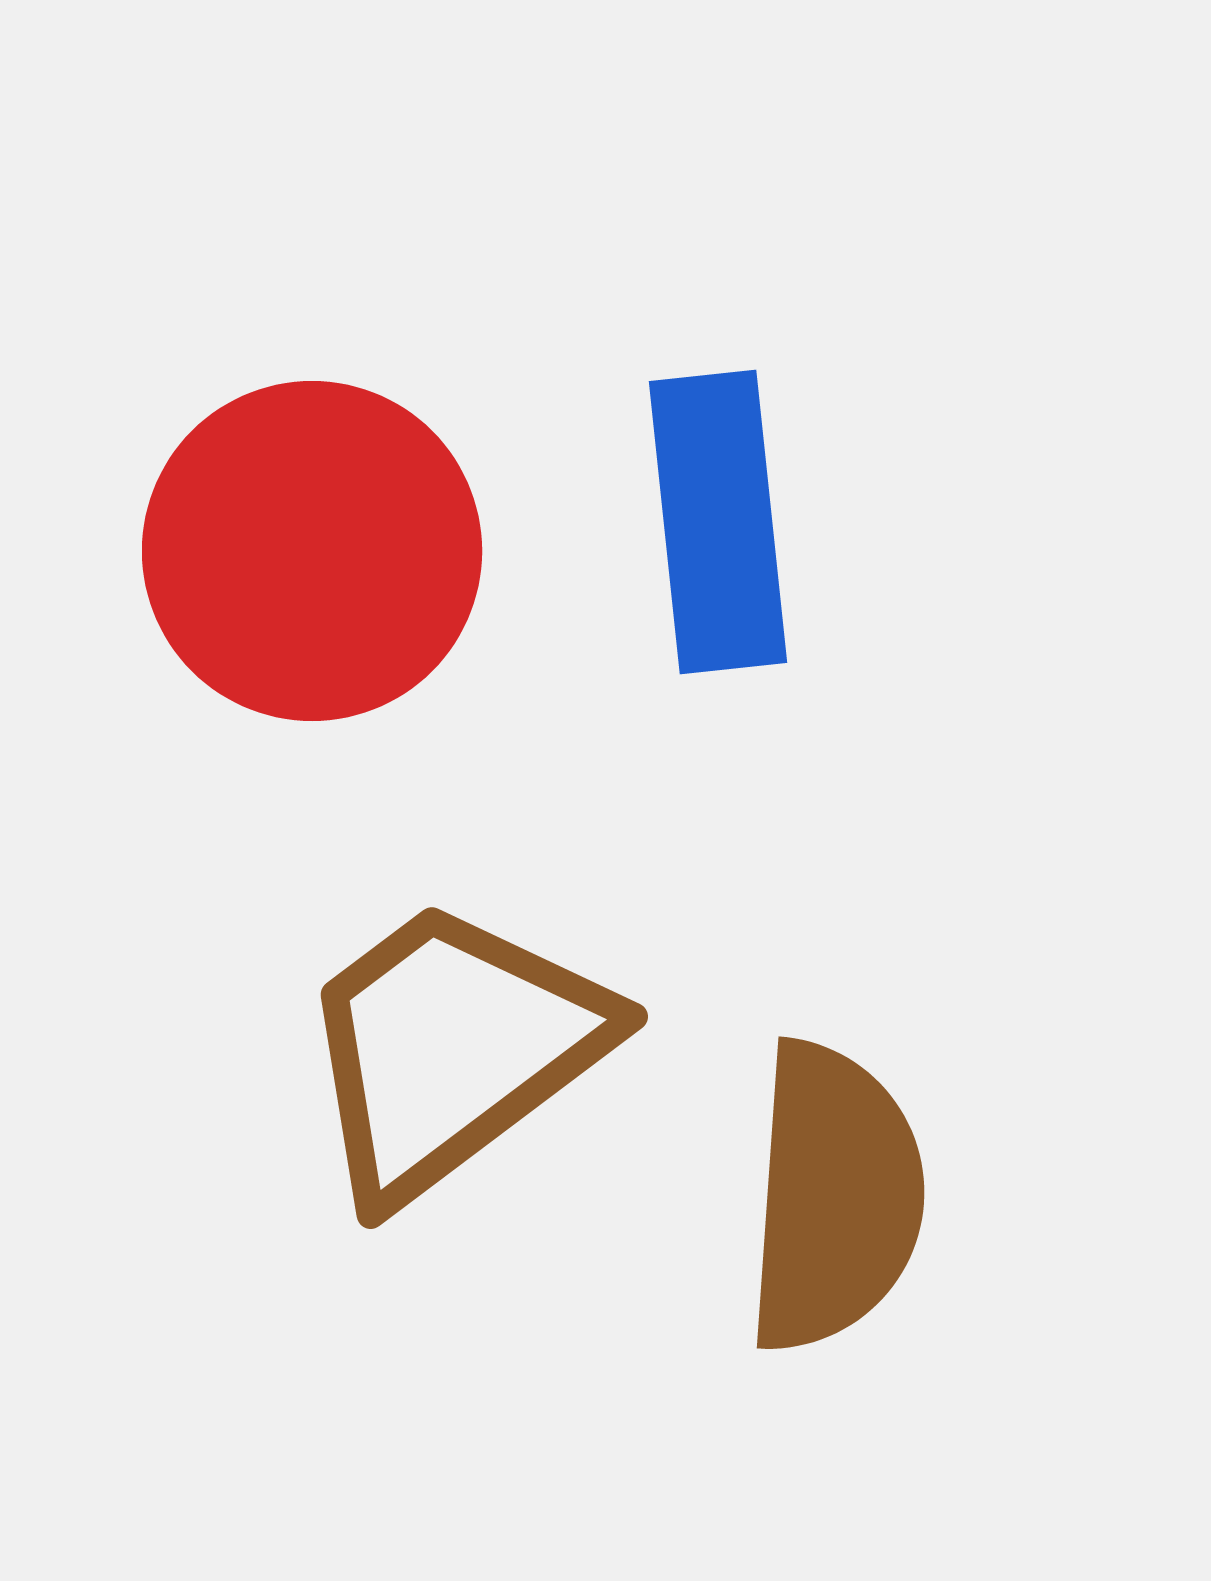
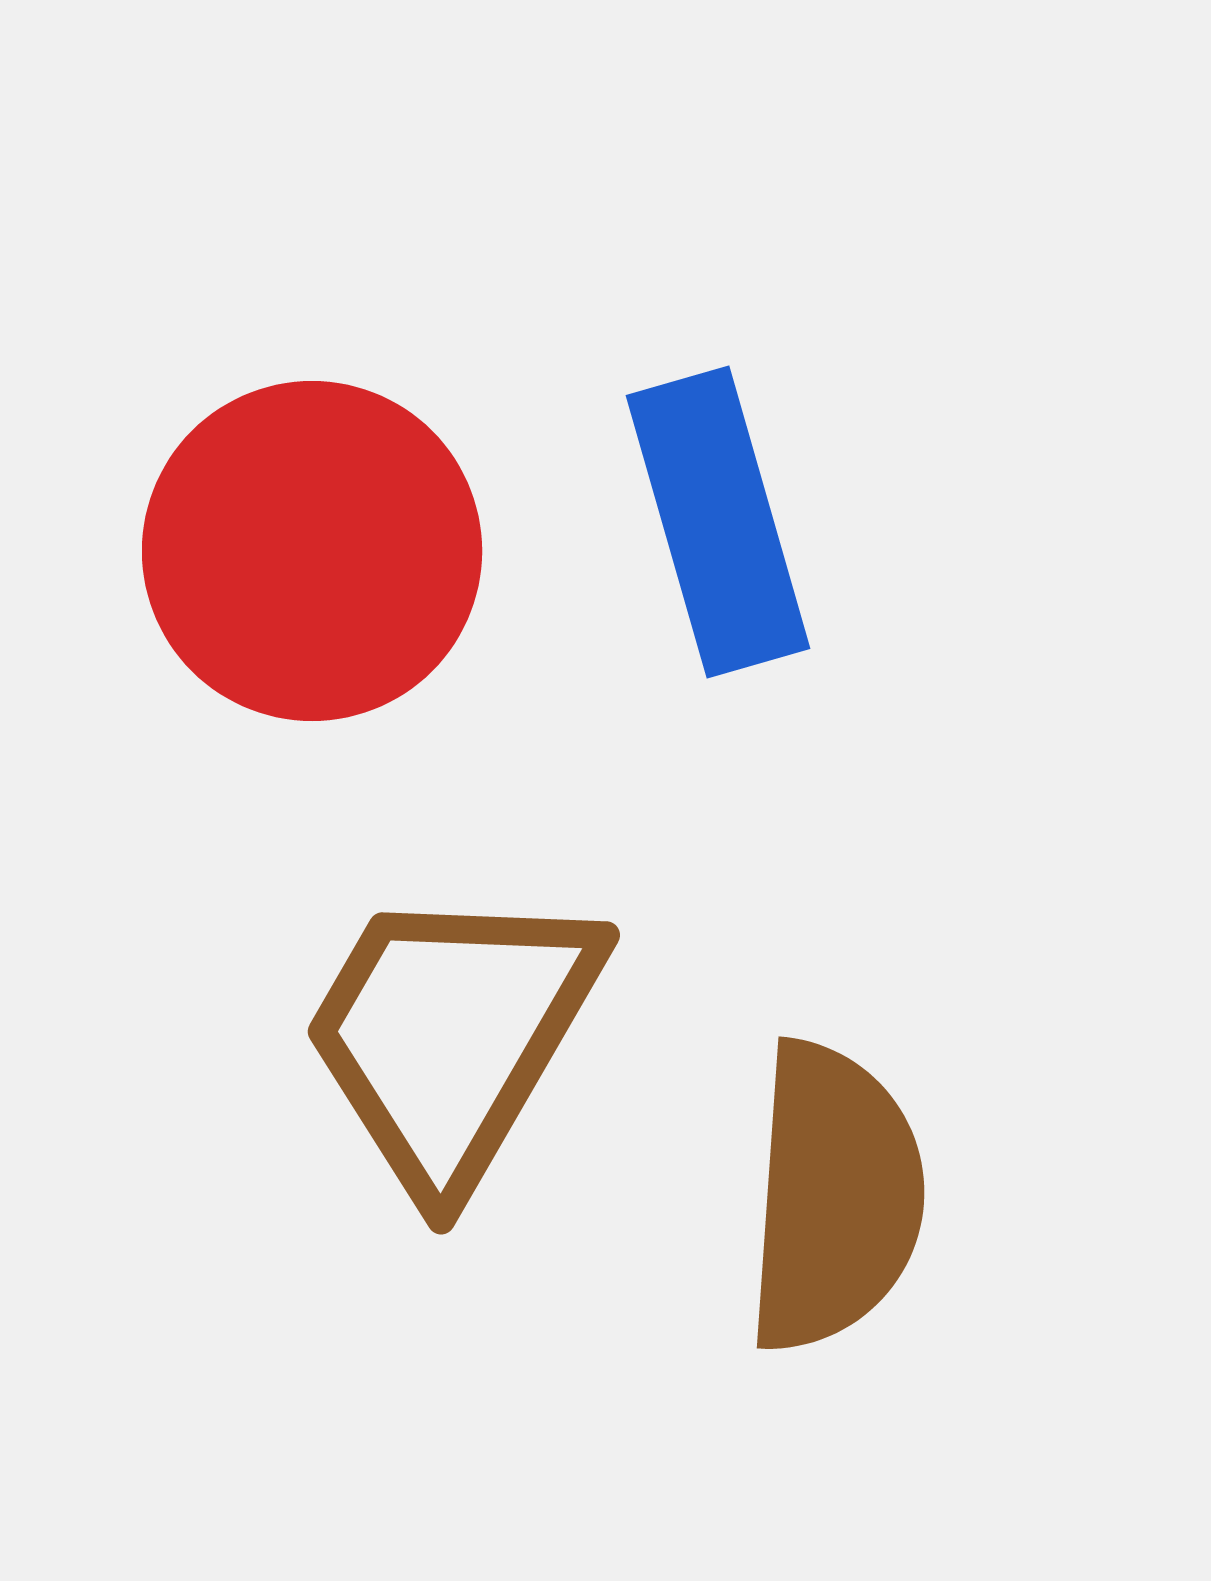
blue rectangle: rotated 10 degrees counterclockwise
brown trapezoid: moved 1 px left, 13 px up; rotated 23 degrees counterclockwise
